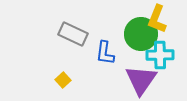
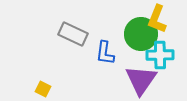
yellow square: moved 20 px left, 9 px down; rotated 21 degrees counterclockwise
